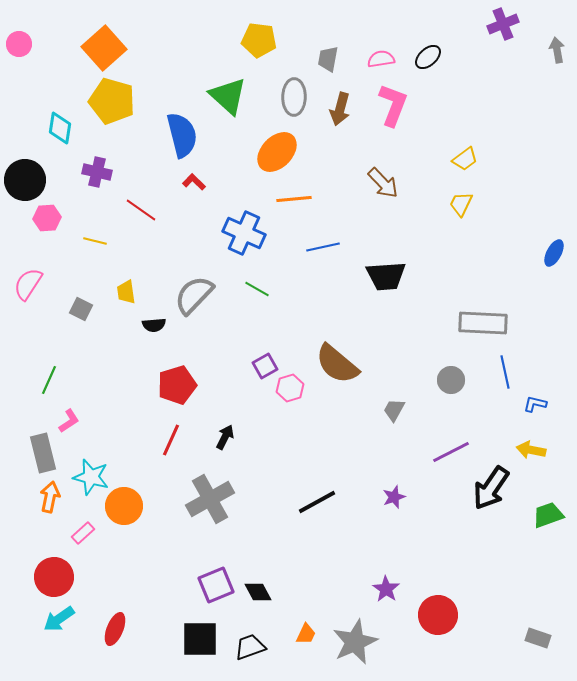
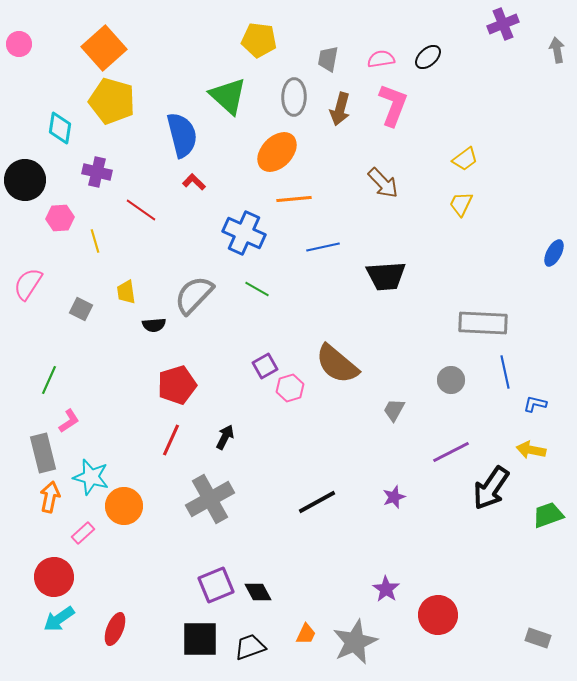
pink hexagon at (47, 218): moved 13 px right
yellow line at (95, 241): rotated 60 degrees clockwise
